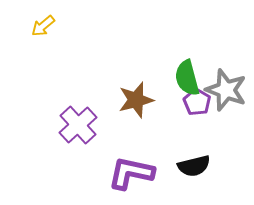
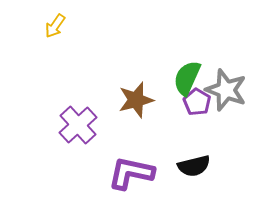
yellow arrow: moved 12 px right; rotated 15 degrees counterclockwise
green semicircle: rotated 39 degrees clockwise
